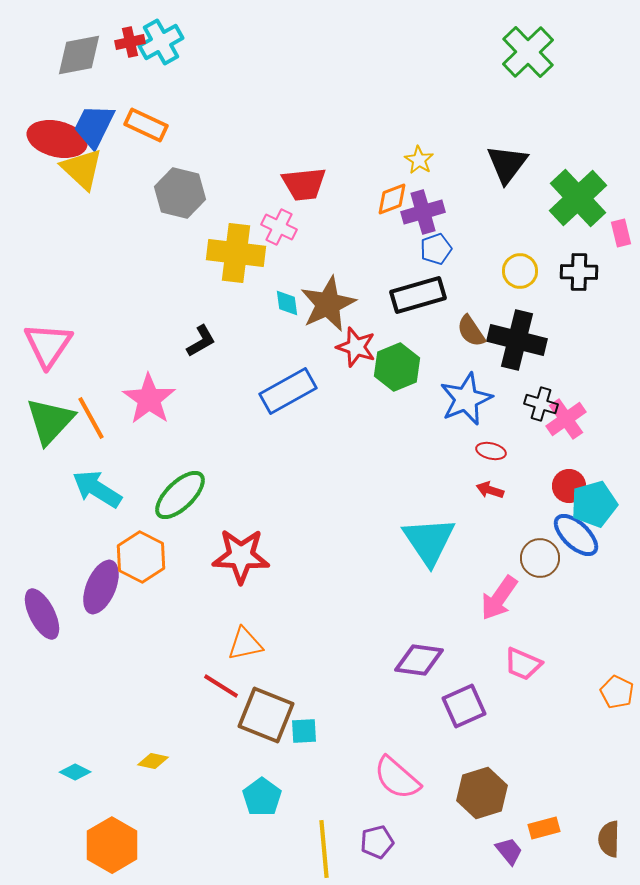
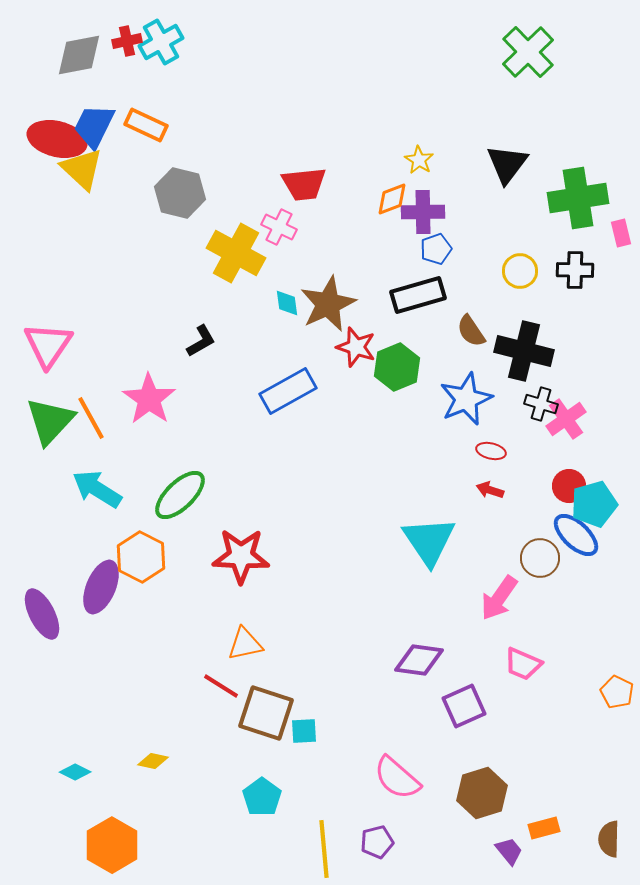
red cross at (130, 42): moved 3 px left, 1 px up
green cross at (578, 198): rotated 34 degrees clockwise
purple cross at (423, 212): rotated 15 degrees clockwise
yellow cross at (236, 253): rotated 22 degrees clockwise
black cross at (579, 272): moved 4 px left, 2 px up
black cross at (517, 340): moved 7 px right, 11 px down
brown square at (266, 715): moved 2 px up; rotated 4 degrees counterclockwise
